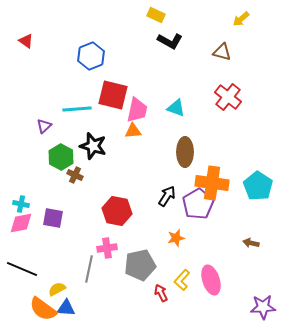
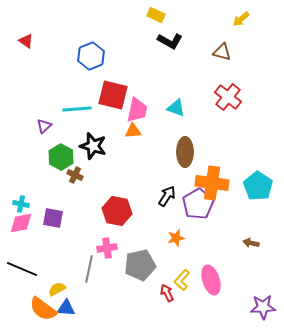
red arrow: moved 6 px right
